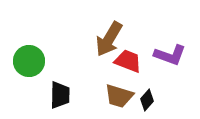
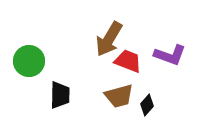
brown trapezoid: rotated 32 degrees counterclockwise
black diamond: moved 5 px down
